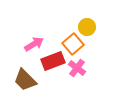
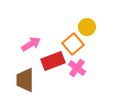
pink arrow: moved 3 px left
brown trapezoid: rotated 45 degrees clockwise
